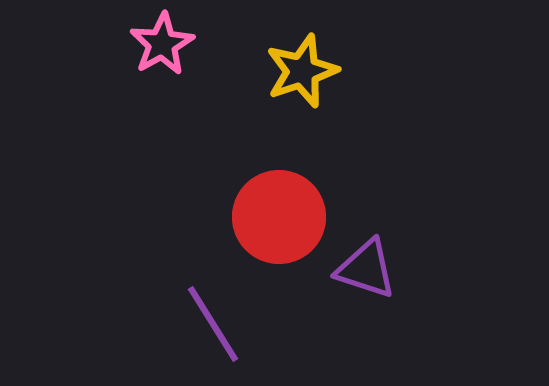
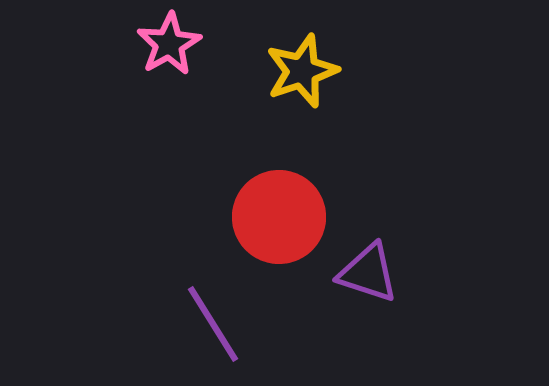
pink star: moved 7 px right
purple triangle: moved 2 px right, 4 px down
